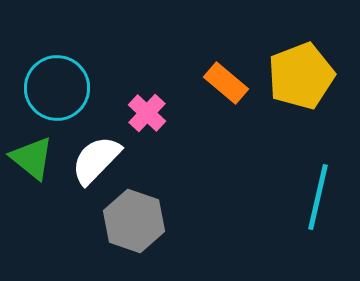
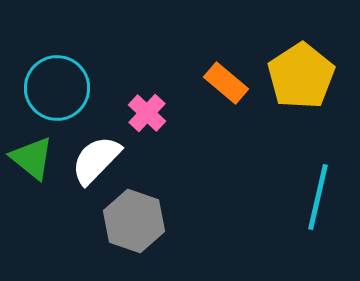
yellow pentagon: rotated 12 degrees counterclockwise
